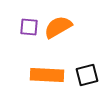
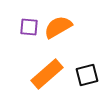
orange rectangle: moved 1 px up; rotated 44 degrees counterclockwise
